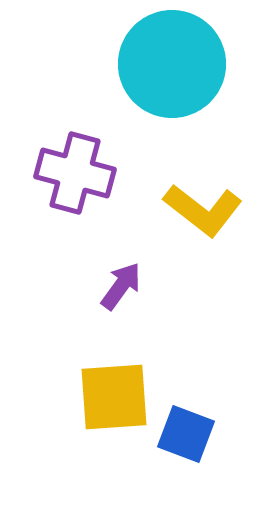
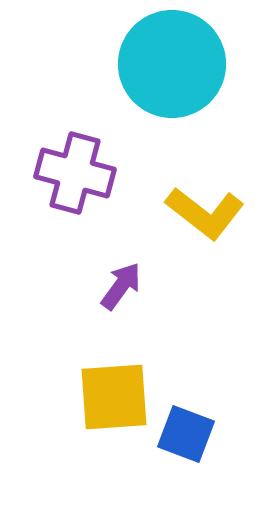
yellow L-shape: moved 2 px right, 3 px down
